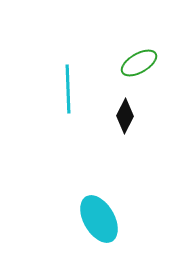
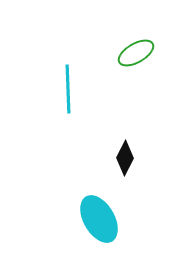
green ellipse: moved 3 px left, 10 px up
black diamond: moved 42 px down
